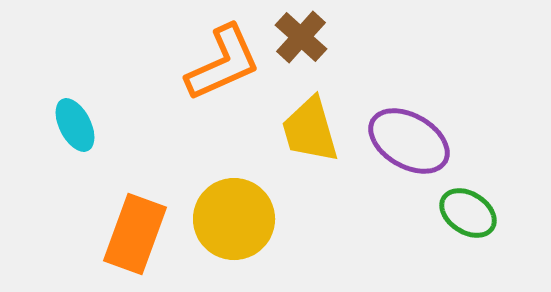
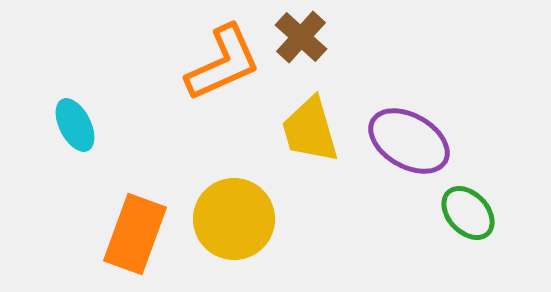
green ellipse: rotated 14 degrees clockwise
